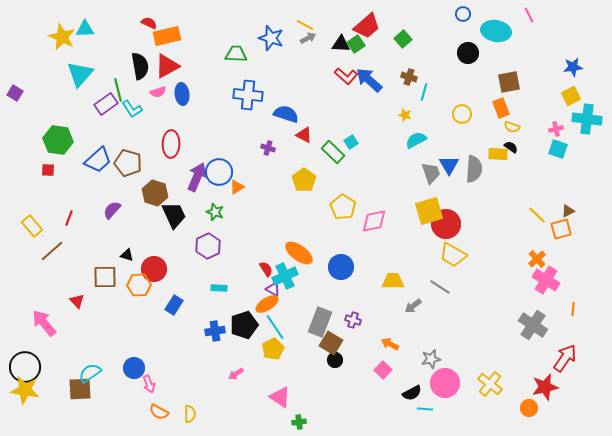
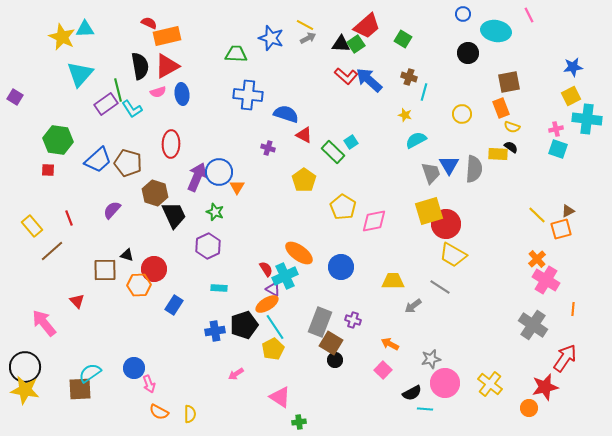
green square at (403, 39): rotated 18 degrees counterclockwise
purple square at (15, 93): moved 4 px down
orange triangle at (237, 187): rotated 28 degrees counterclockwise
red line at (69, 218): rotated 42 degrees counterclockwise
brown square at (105, 277): moved 7 px up
